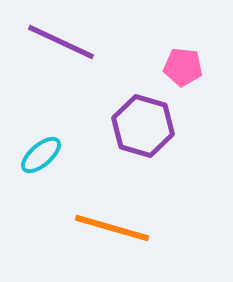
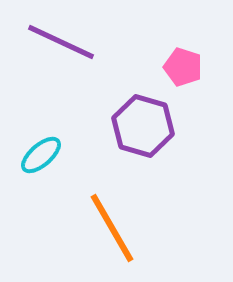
pink pentagon: rotated 12 degrees clockwise
orange line: rotated 44 degrees clockwise
